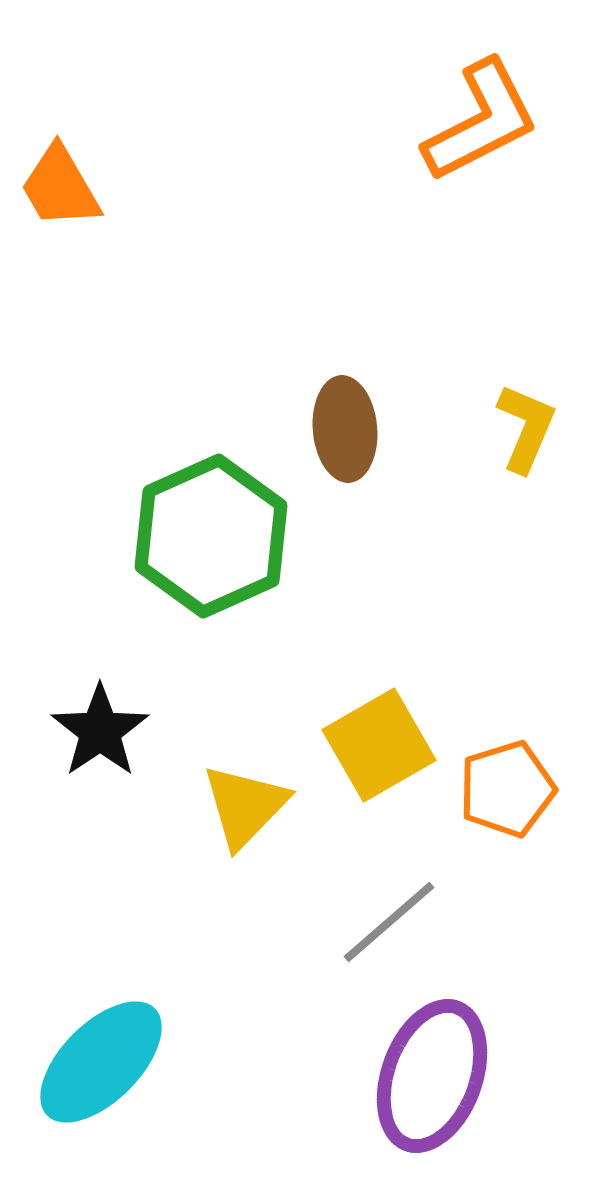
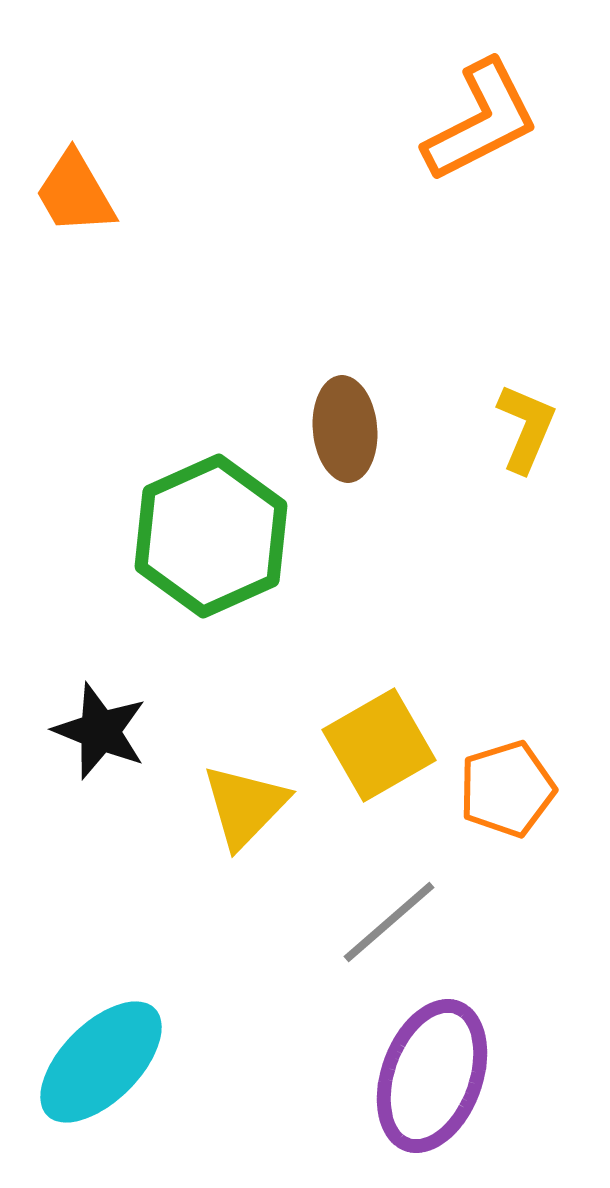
orange trapezoid: moved 15 px right, 6 px down
black star: rotated 16 degrees counterclockwise
